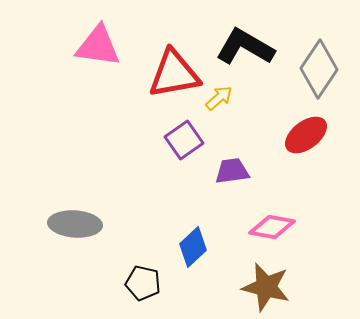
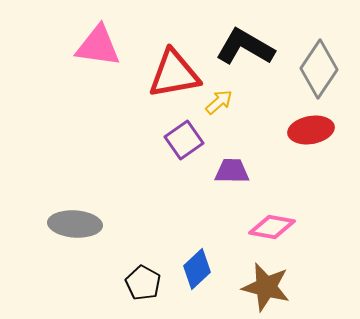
yellow arrow: moved 4 px down
red ellipse: moved 5 px right, 5 px up; rotated 27 degrees clockwise
purple trapezoid: rotated 9 degrees clockwise
blue diamond: moved 4 px right, 22 px down
black pentagon: rotated 16 degrees clockwise
